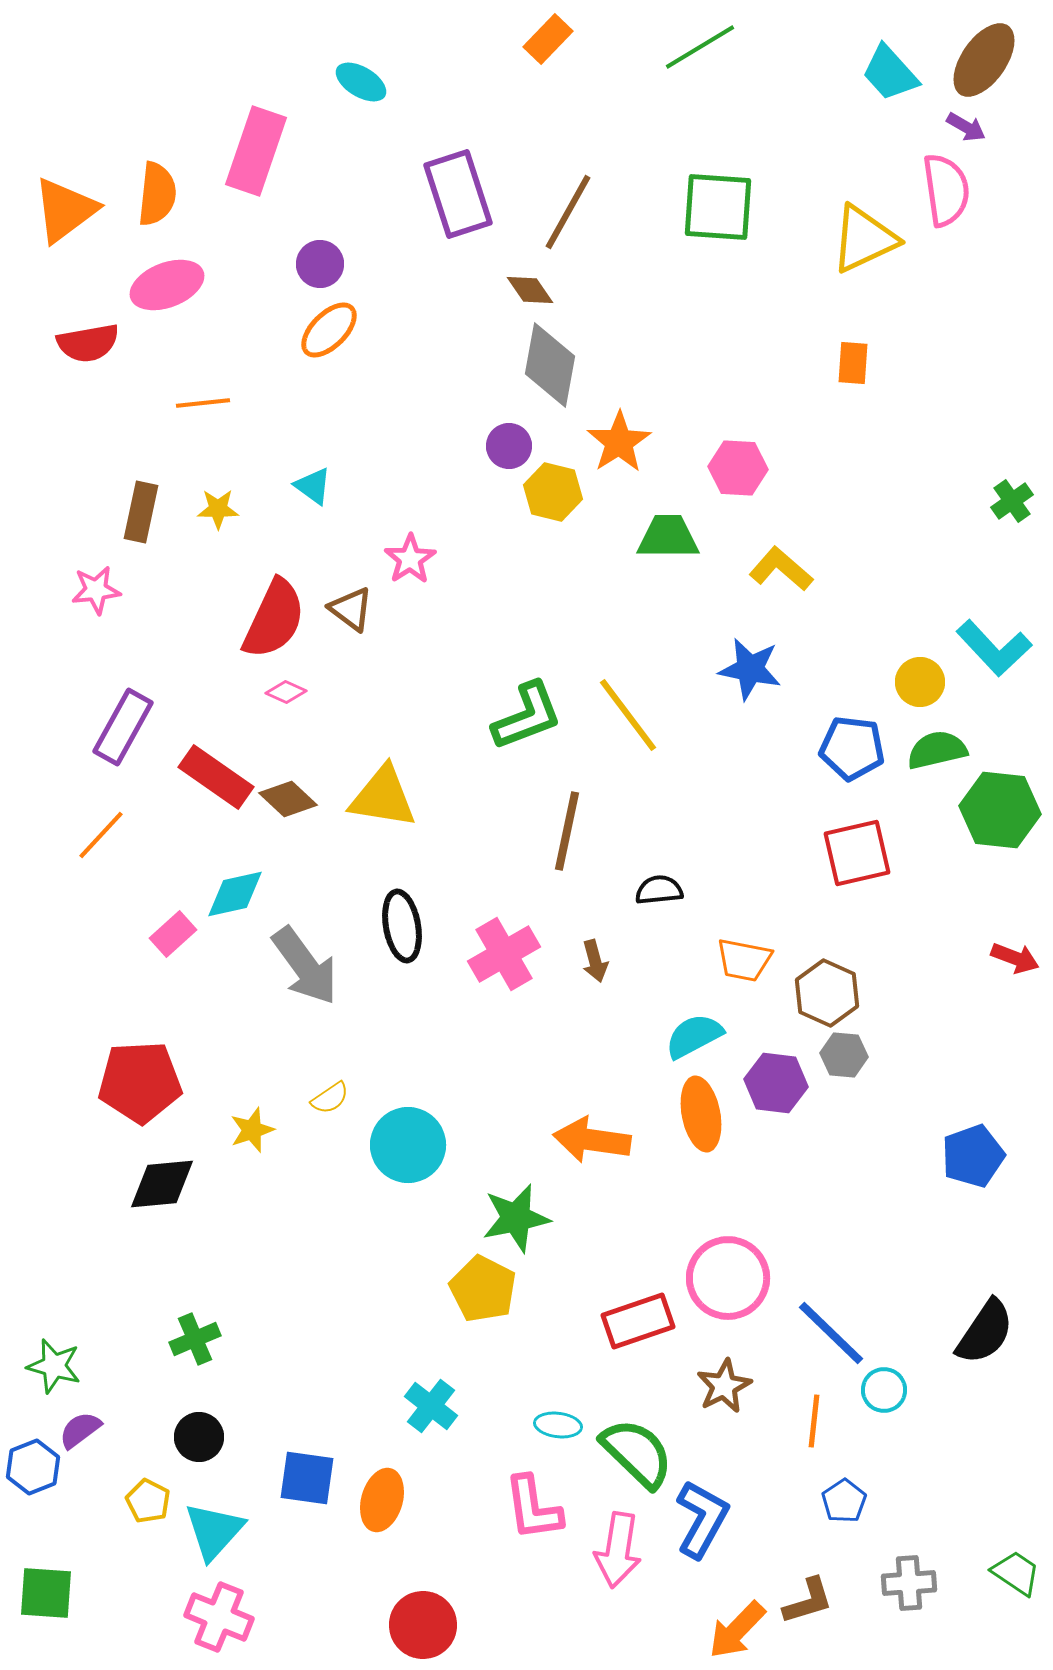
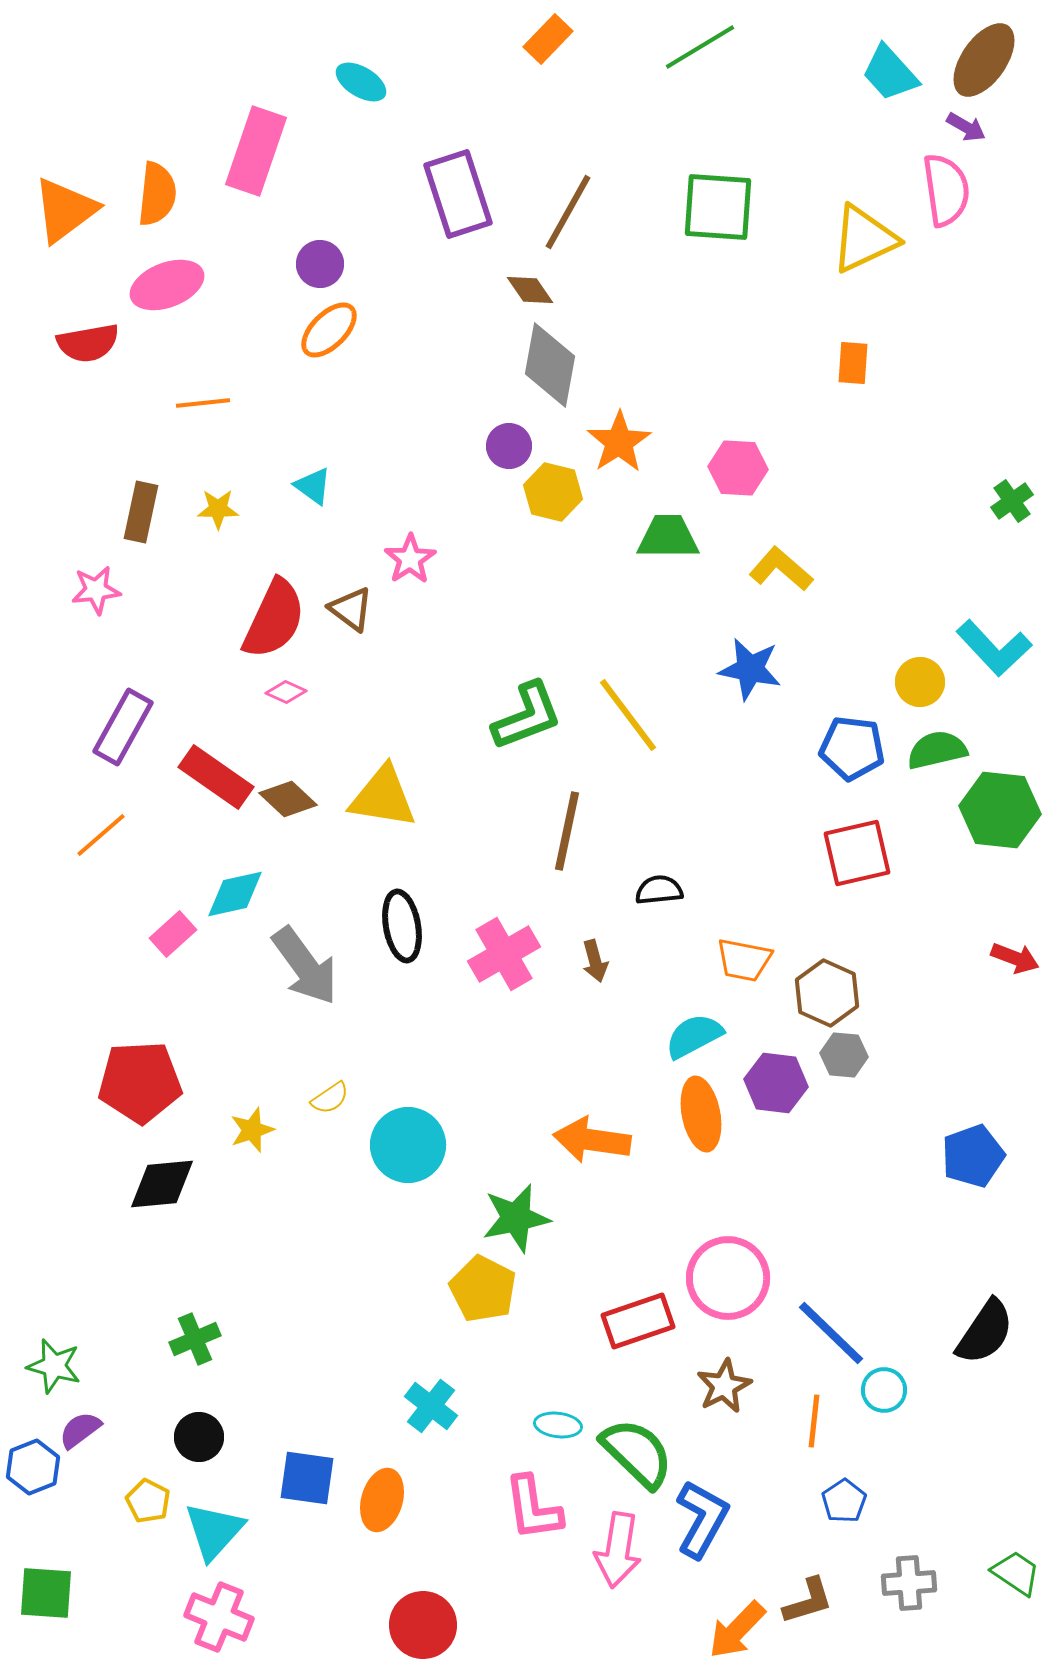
orange line at (101, 835): rotated 6 degrees clockwise
